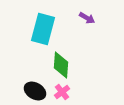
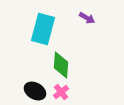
pink cross: moved 1 px left
